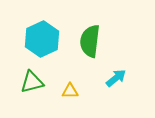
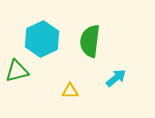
green triangle: moved 15 px left, 11 px up
